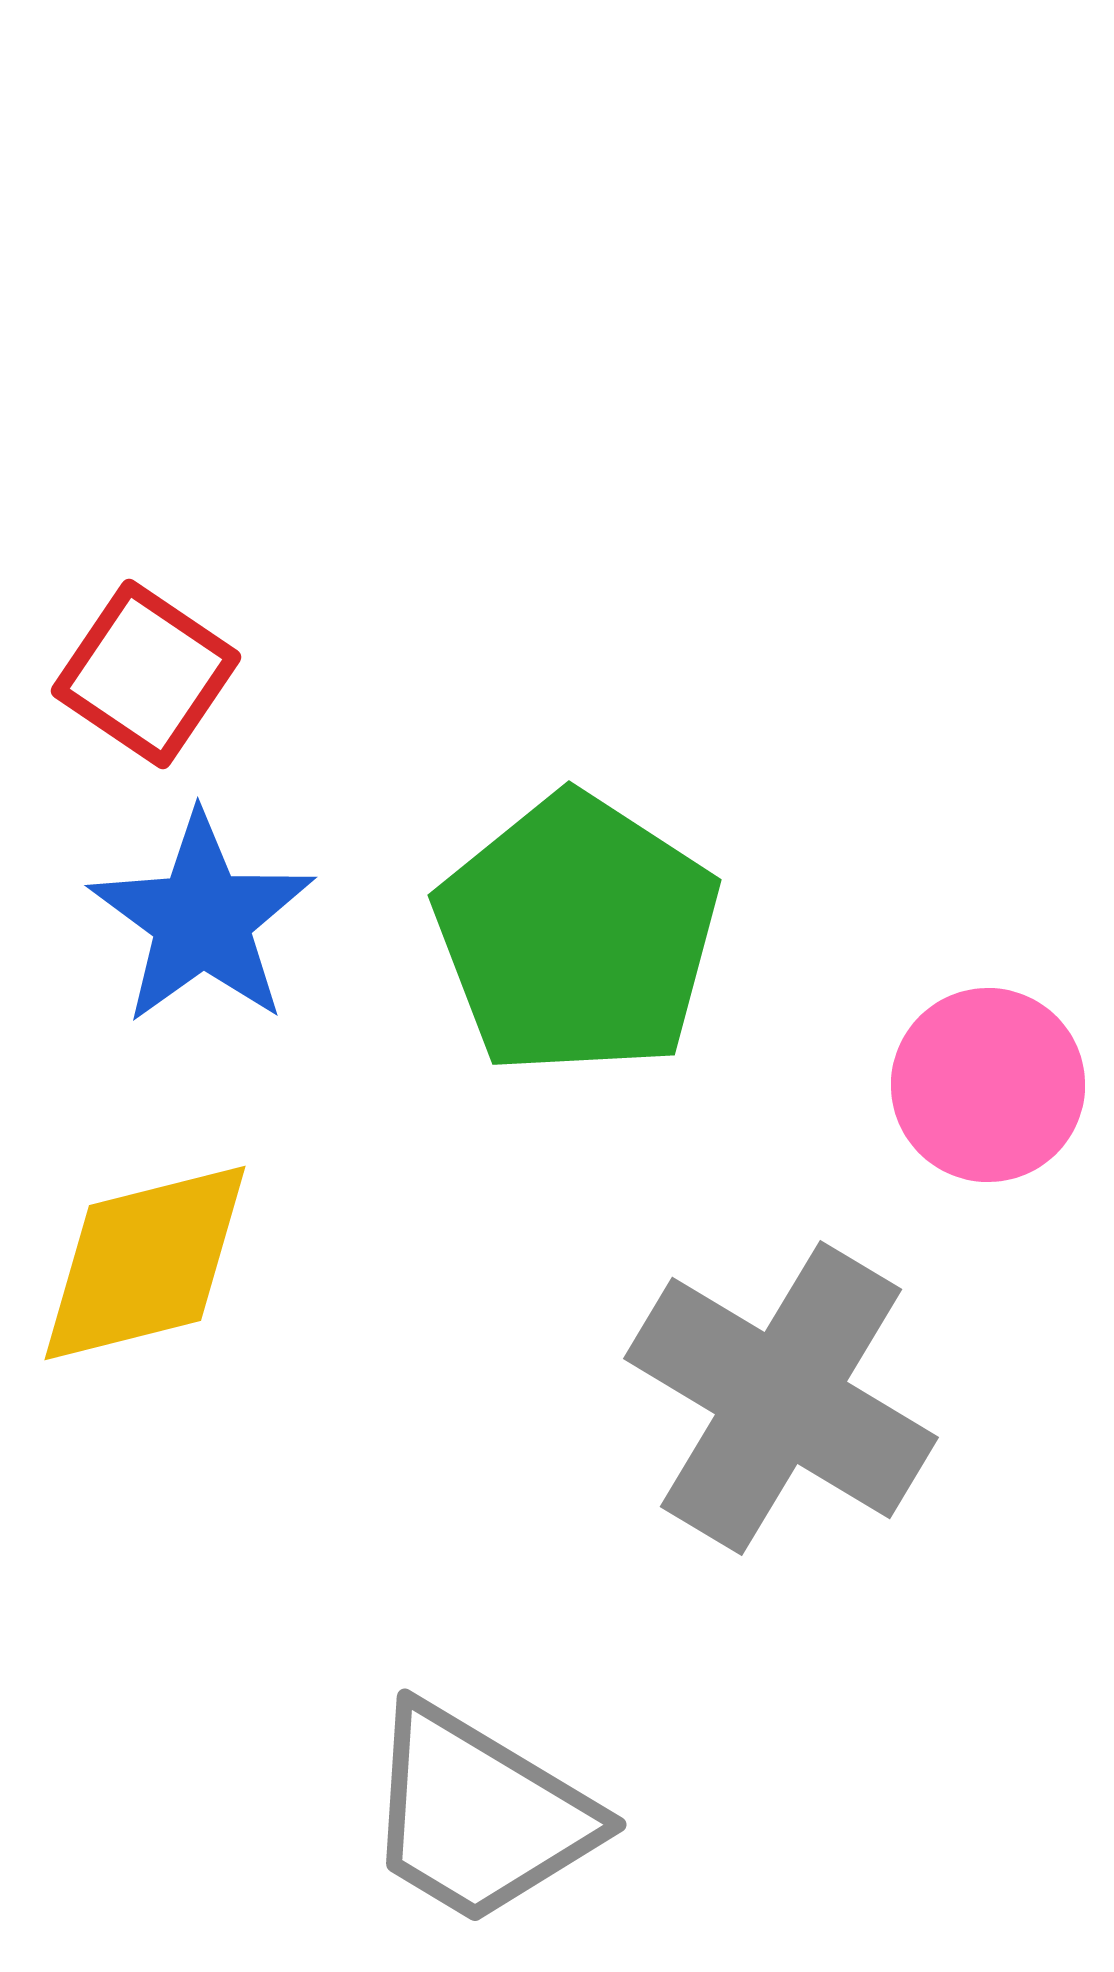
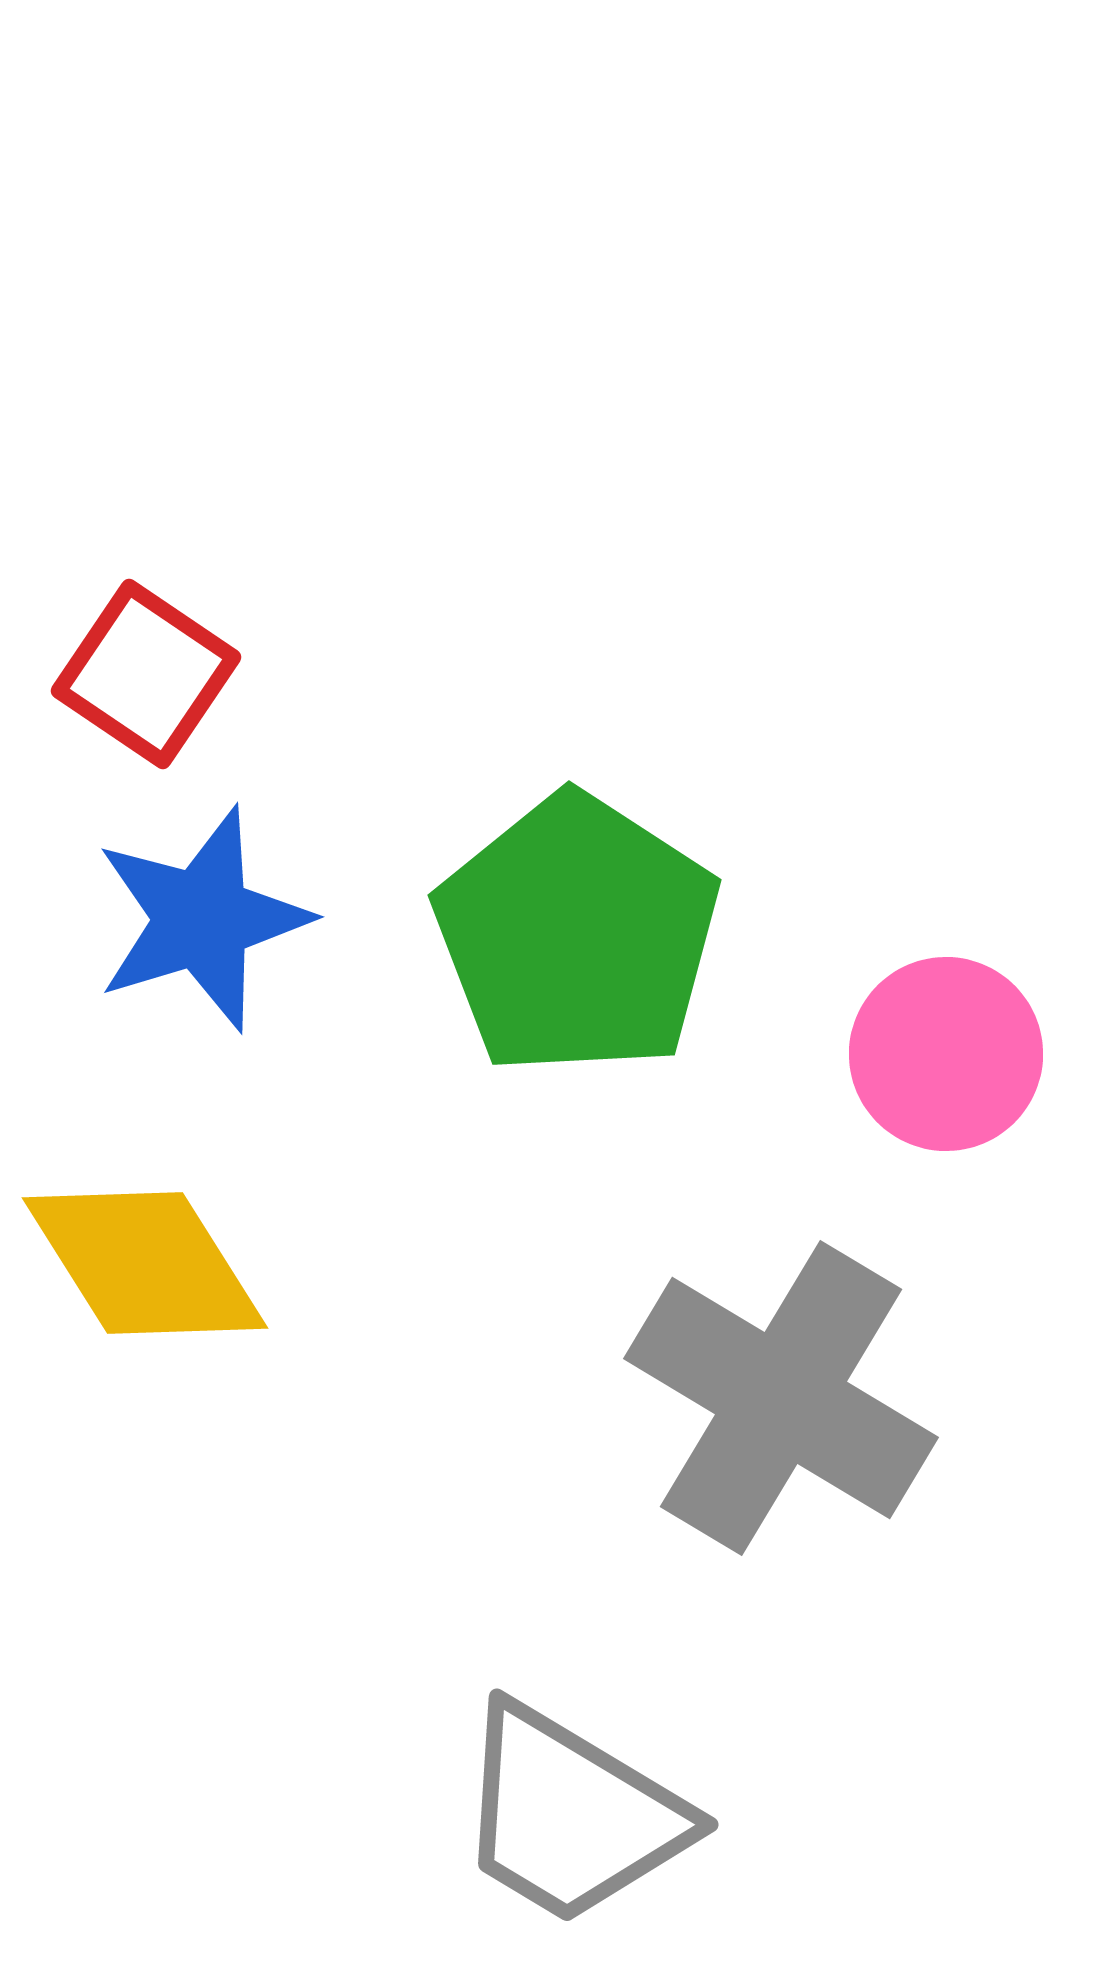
blue star: rotated 19 degrees clockwise
pink circle: moved 42 px left, 31 px up
yellow diamond: rotated 72 degrees clockwise
gray trapezoid: moved 92 px right
